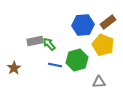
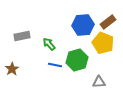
gray rectangle: moved 13 px left, 5 px up
yellow pentagon: moved 2 px up
brown star: moved 2 px left, 1 px down
